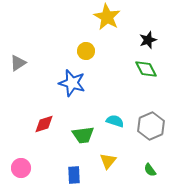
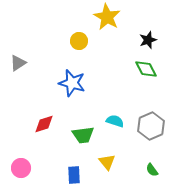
yellow circle: moved 7 px left, 10 px up
yellow triangle: moved 1 px left, 1 px down; rotated 18 degrees counterclockwise
green semicircle: moved 2 px right
